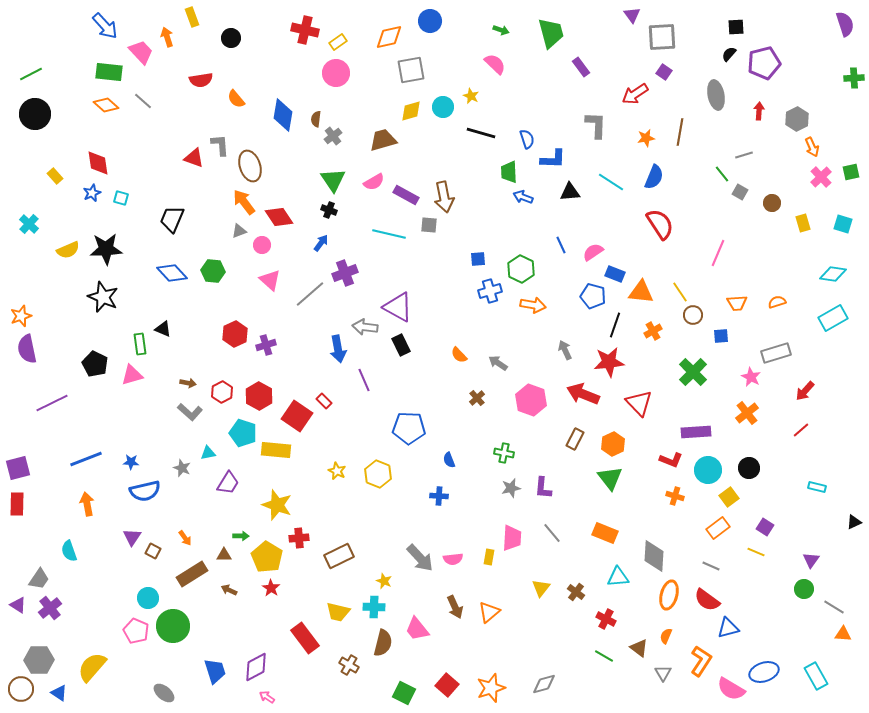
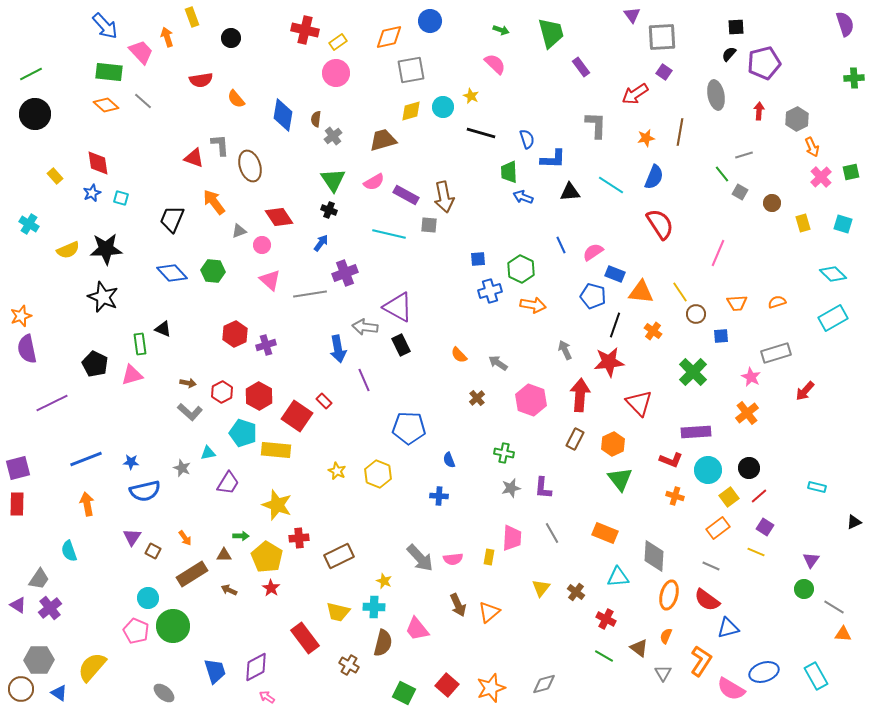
cyan line at (611, 182): moved 3 px down
orange arrow at (244, 202): moved 30 px left
cyan cross at (29, 224): rotated 12 degrees counterclockwise
cyan diamond at (833, 274): rotated 36 degrees clockwise
gray line at (310, 294): rotated 32 degrees clockwise
brown circle at (693, 315): moved 3 px right, 1 px up
orange cross at (653, 331): rotated 24 degrees counterclockwise
red arrow at (583, 394): moved 3 px left, 1 px down; rotated 72 degrees clockwise
red line at (801, 430): moved 42 px left, 66 px down
green triangle at (610, 478): moved 10 px right, 1 px down
gray line at (552, 533): rotated 10 degrees clockwise
brown arrow at (455, 607): moved 3 px right, 2 px up
